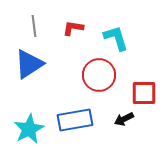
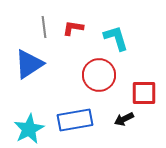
gray line: moved 10 px right, 1 px down
